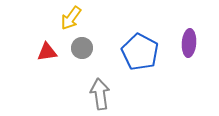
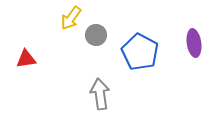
purple ellipse: moved 5 px right; rotated 12 degrees counterclockwise
gray circle: moved 14 px right, 13 px up
red triangle: moved 21 px left, 7 px down
